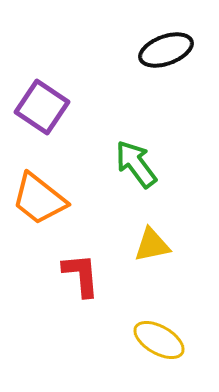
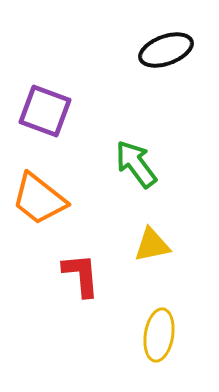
purple square: moved 3 px right, 4 px down; rotated 14 degrees counterclockwise
yellow ellipse: moved 5 px up; rotated 69 degrees clockwise
